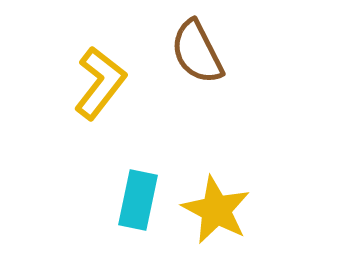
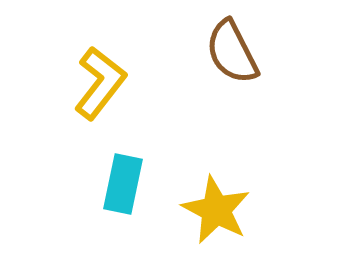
brown semicircle: moved 35 px right
cyan rectangle: moved 15 px left, 16 px up
